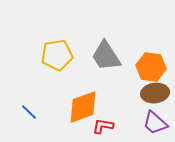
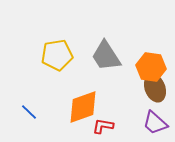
brown ellipse: moved 5 px up; rotated 76 degrees clockwise
